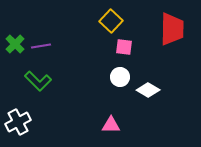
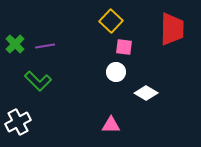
purple line: moved 4 px right
white circle: moved 4 px left, 5 px up
white diamond: moved 2 px left, 3 px down
